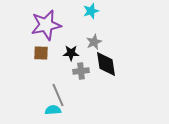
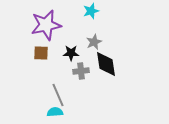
cyan semicircle: moved 2 px right, 2 px down
